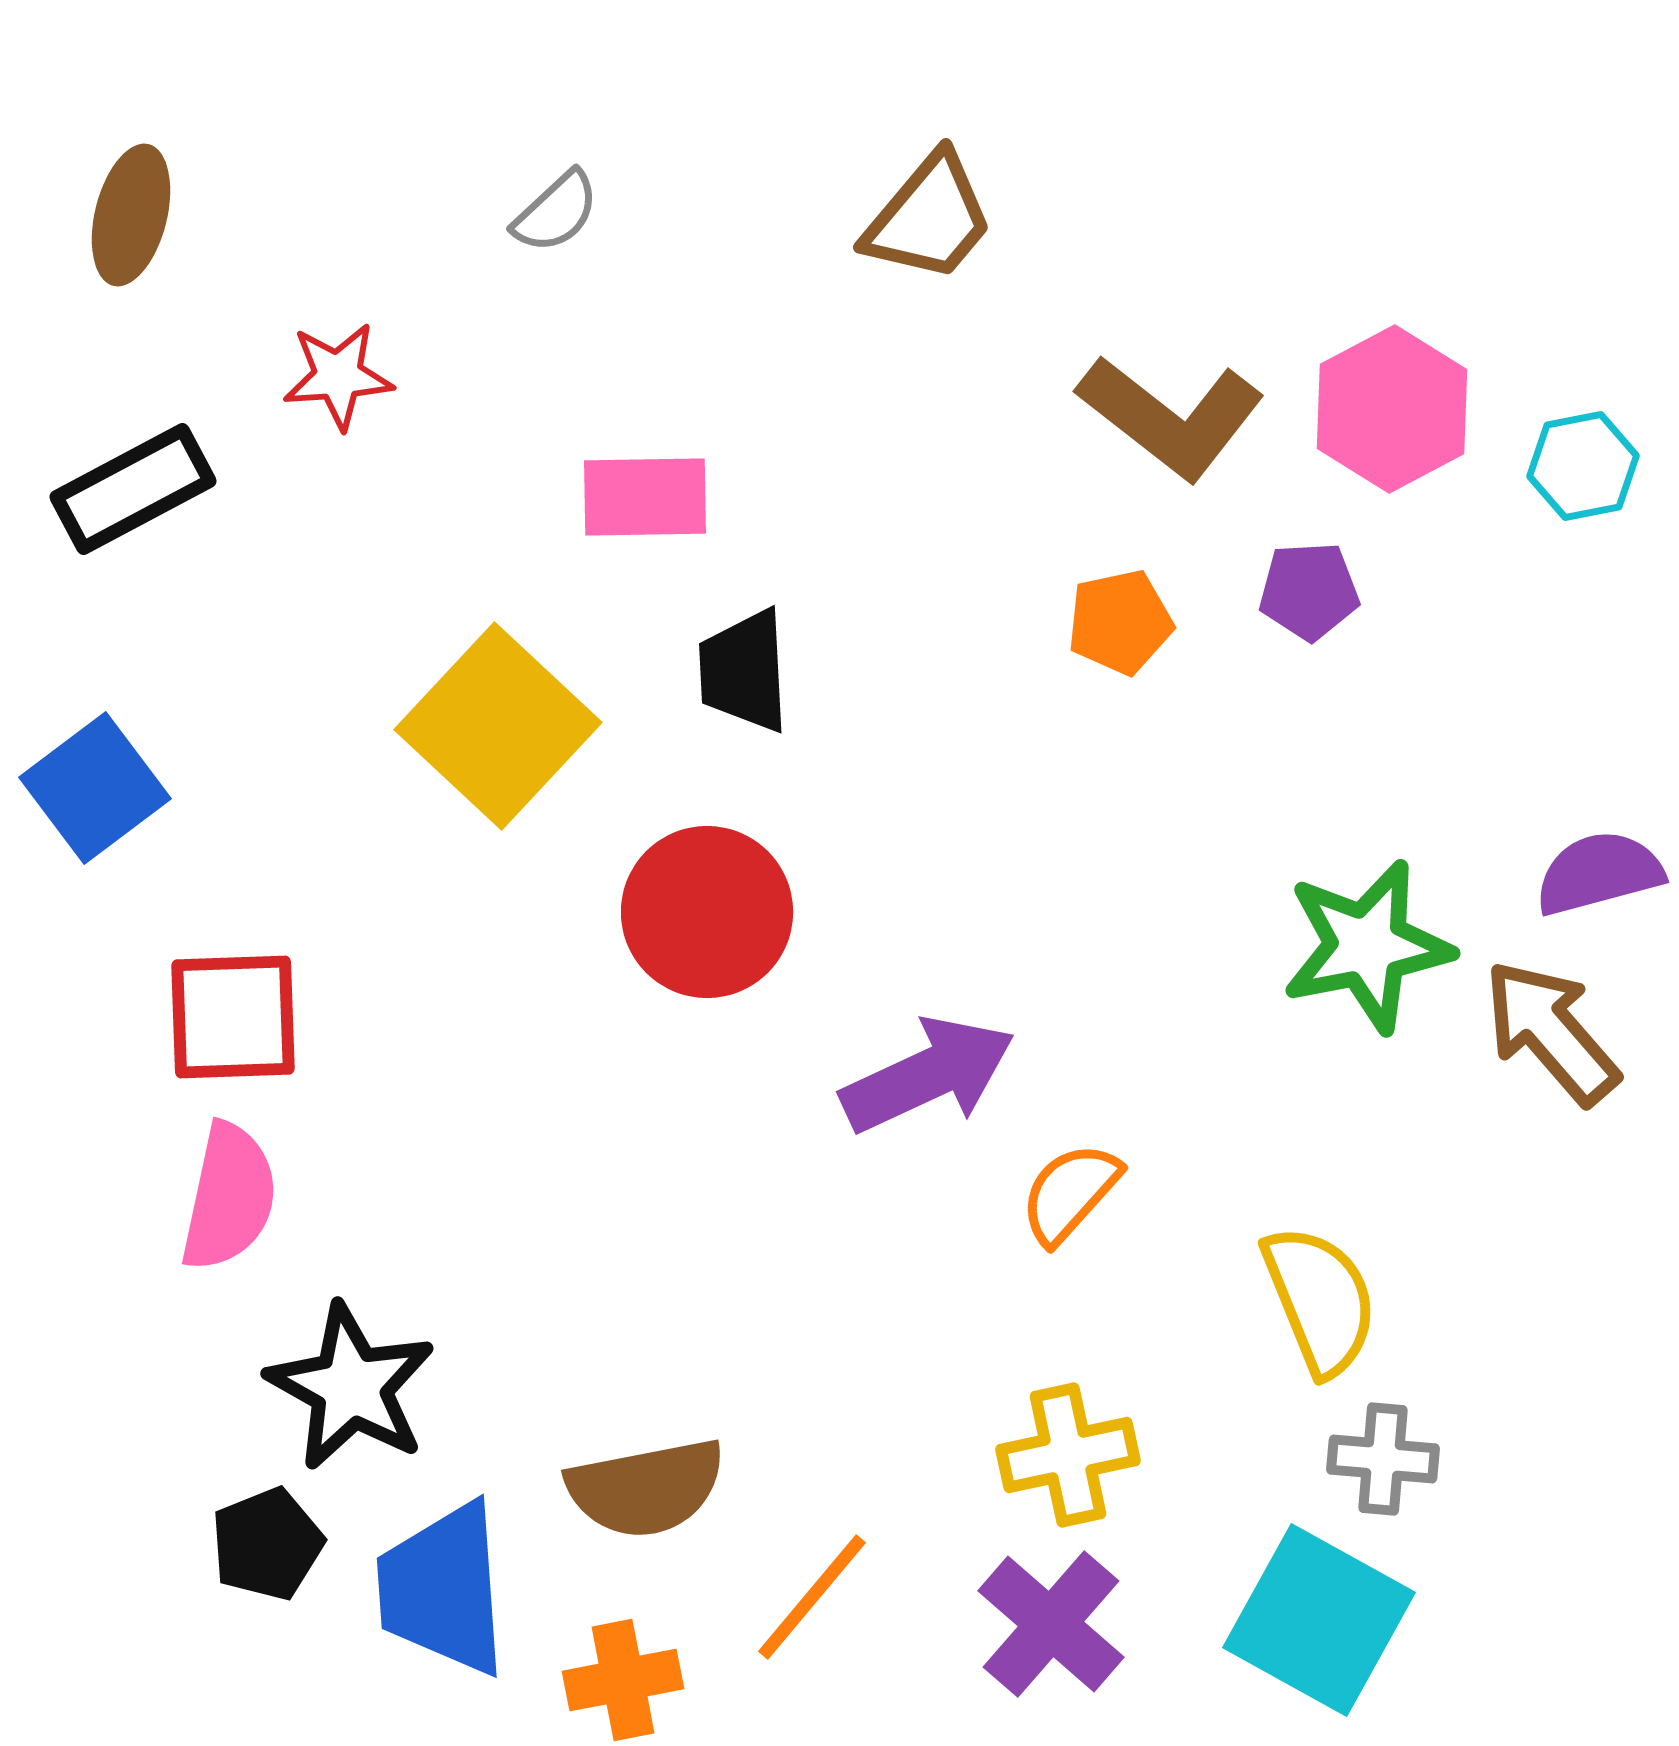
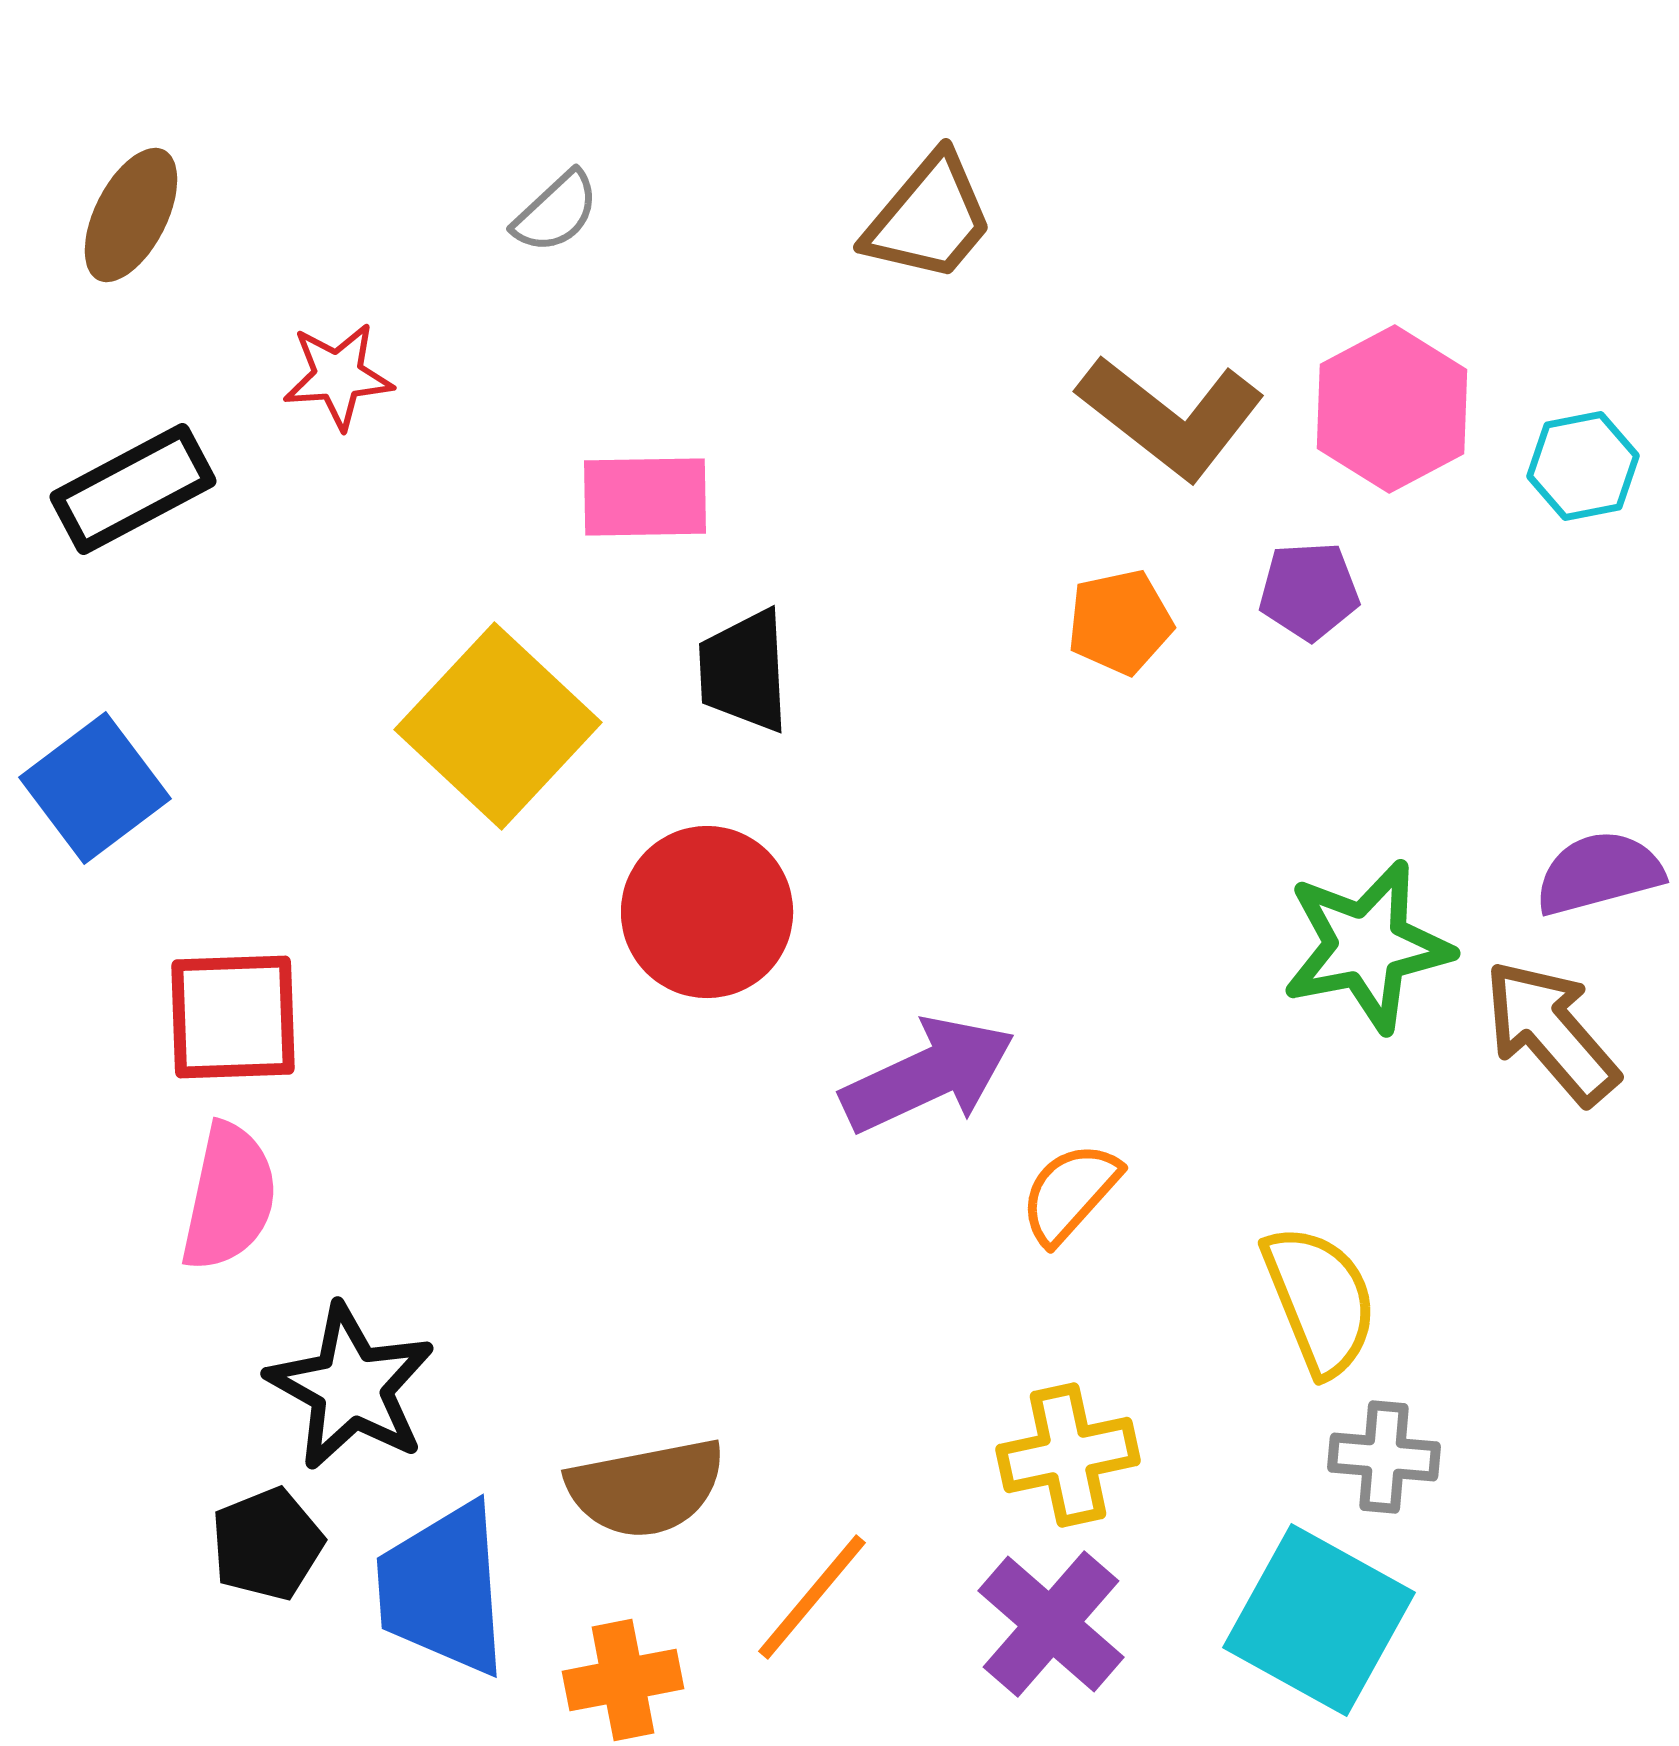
brown ellipse: rotated 13 degrees clockwise
gray cross: moved 1 px right, 2 px up
